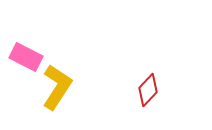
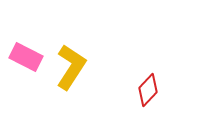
yellow L-shape: moved 14 px right, 20 px up
